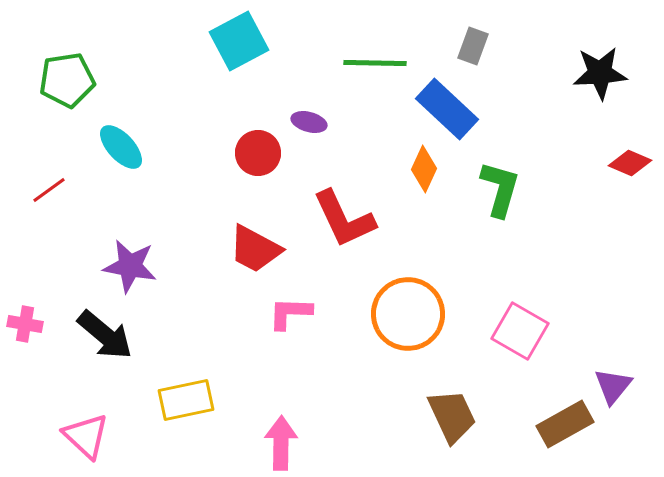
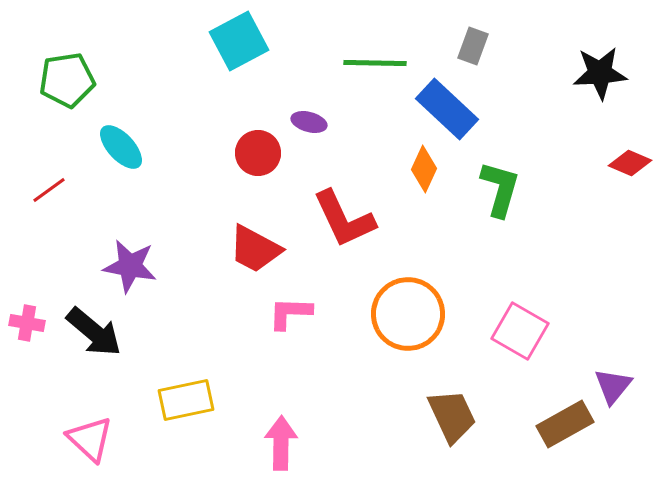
pink cross: moved 2 px right, 1 px up
black arrow: moved 11 px left, 3 px up
pink triangle: moved 4 px right, 3 px down
